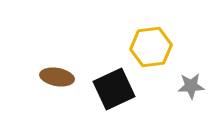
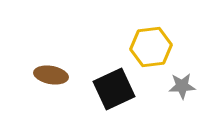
brown ellipse: moved 6 px left, 2 px up
gray star: moved 9 px left
